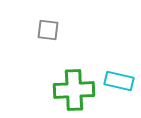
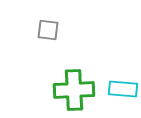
cyan rectangle: moved 4 px right, 8 px down; rotated 8 degrees counterclockwise
